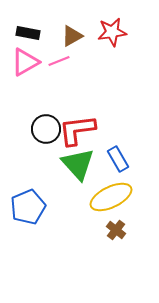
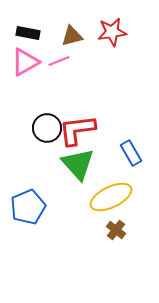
brown triangle: rotated 15 degrees clockwise
black circle: moved 1 px right, 1 px up
blue rectangle: moved 13 px right, 6 px up
